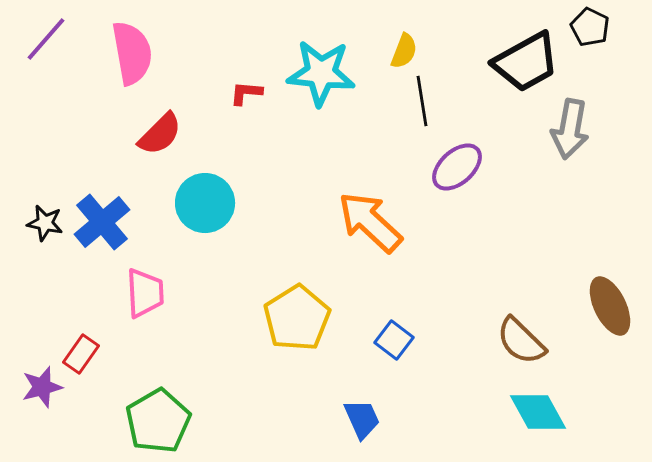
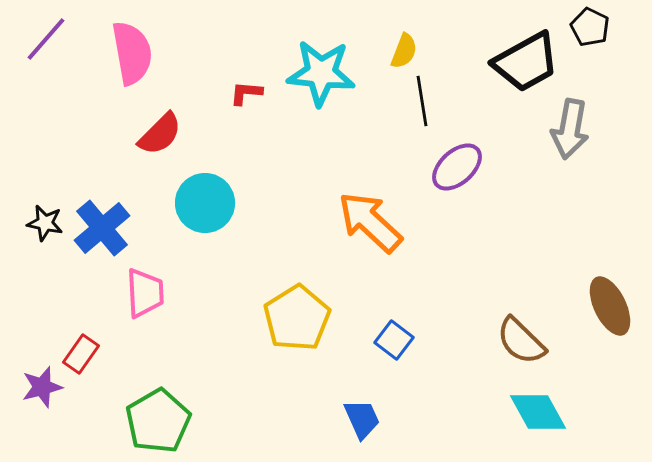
blue cross: moved 6 px down
